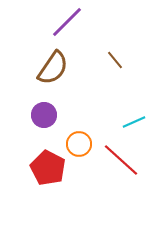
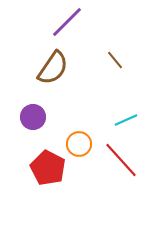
purple circle: moved 11 px left, 2 px down
cyan line: moved 8 px left, 2 px up
red line: rotated 6 degrees clockwise
